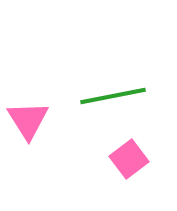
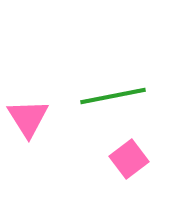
pink triangle: moved 2 px up
